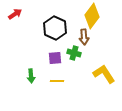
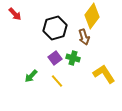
red arrow: rotated 80 degrees clockwise
black hexagon: rotated 20 degrees clockwise
brown arrow: rotated 14 degrees counterclockwise
green cross: moved 1 px left, 5 px down
purple square: rotated 32 degrees counterclockwise
green arrow: rotated 48 degrees clockwise
yellow line: rotated 48 degrees clockwise
